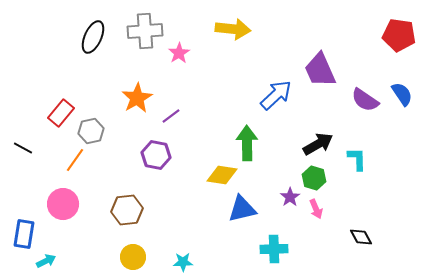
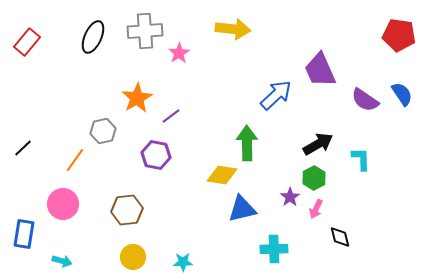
red rectangle: moved 34 px left, 71 px up
gray hexagon: moved 12 px right
black line: rotated 72 degrees counterclockwise
cyan L-shape: moved 4 px right
green hexagon: rotated 15 degrees clockwise
pink arrow: rotated 48 degrees clockwise
black diamond: moved 21 px left; rotated 15 degrees clockwise
cyan arrow: moved 16 px right; rotated 42 degrees clockwise
